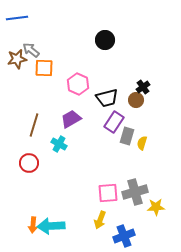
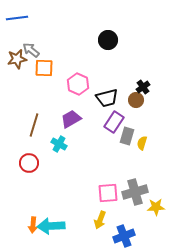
black circle: moved 3 px right
